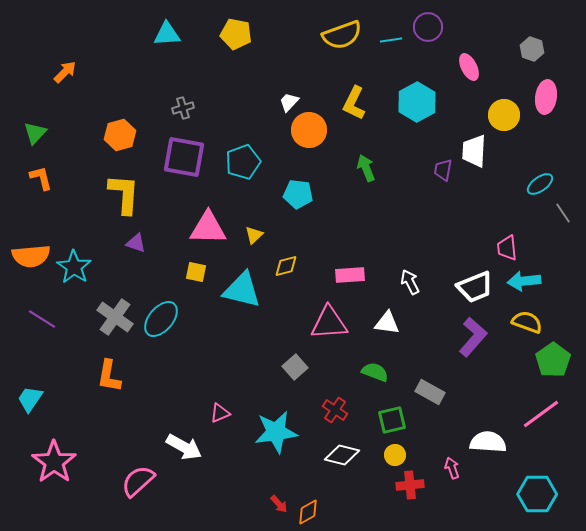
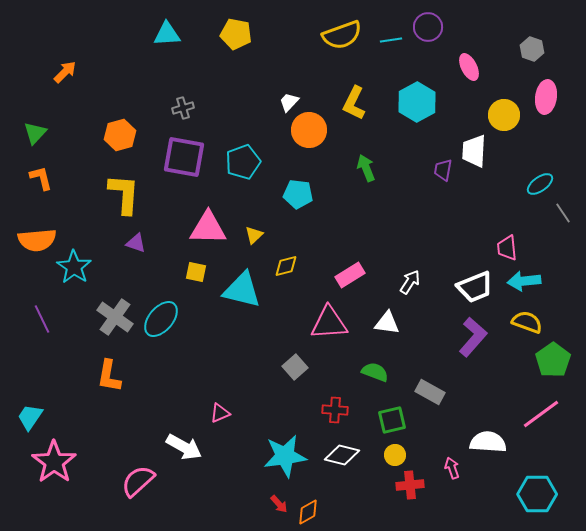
orange semicircle at (31, 256): moved 6 px right, 16 px up
pink rectangle at (350, 275): rotated 28 degrees counterclockwise
white arrow at (410, 282): rotated 60 degrees clockwise
purple line at (42, 319): rotated 32 degrees clockwise
cyan trapezoid at (30, 399): moved 18 px down
red cross at (335, 410): rotated 30 degrees counterclockwise
cyan star at (276, 432): moved 9 px right, 24 px down
